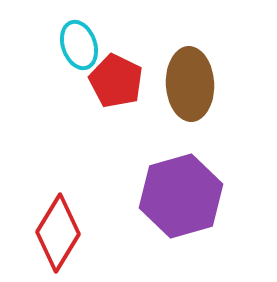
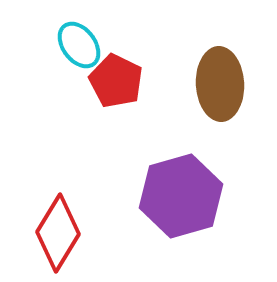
cyan ellipse: rotated 18 degrees counterclockwise
brown ellipse: moved 30 px right
